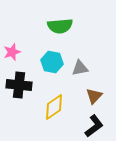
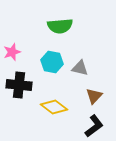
gray triangle: rotated 24 degrees clockwise
yellow diamond: rotated 72 degrees clockwise
